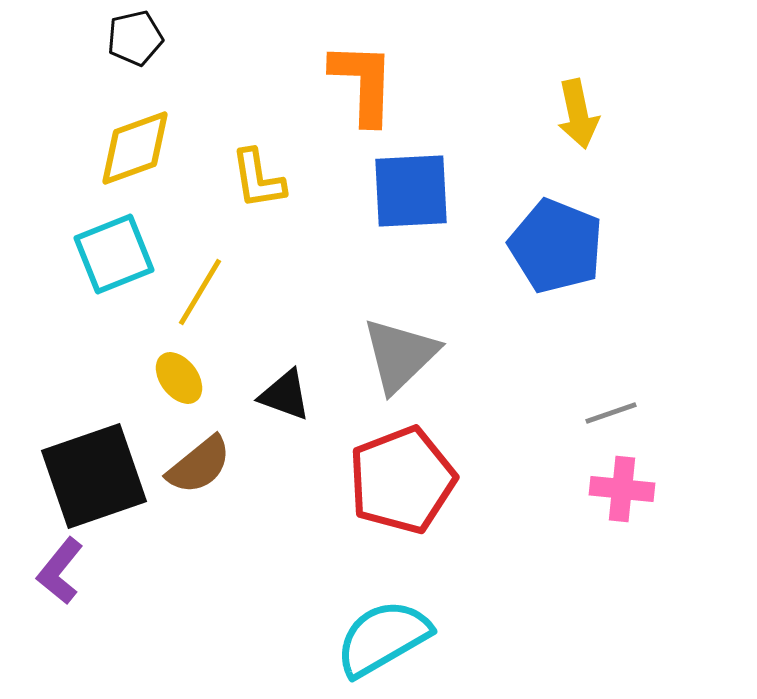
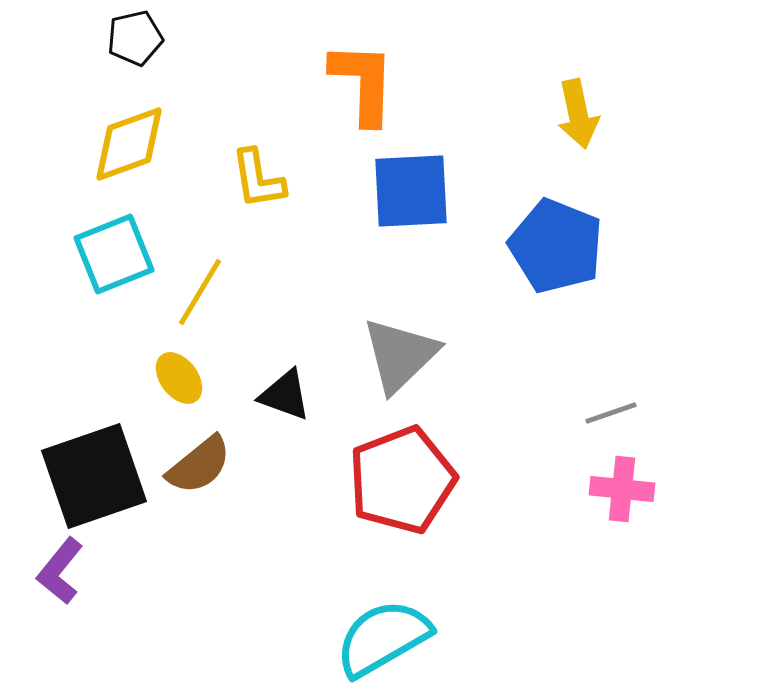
yellow diamond: moved 6 px left, 4 px up
